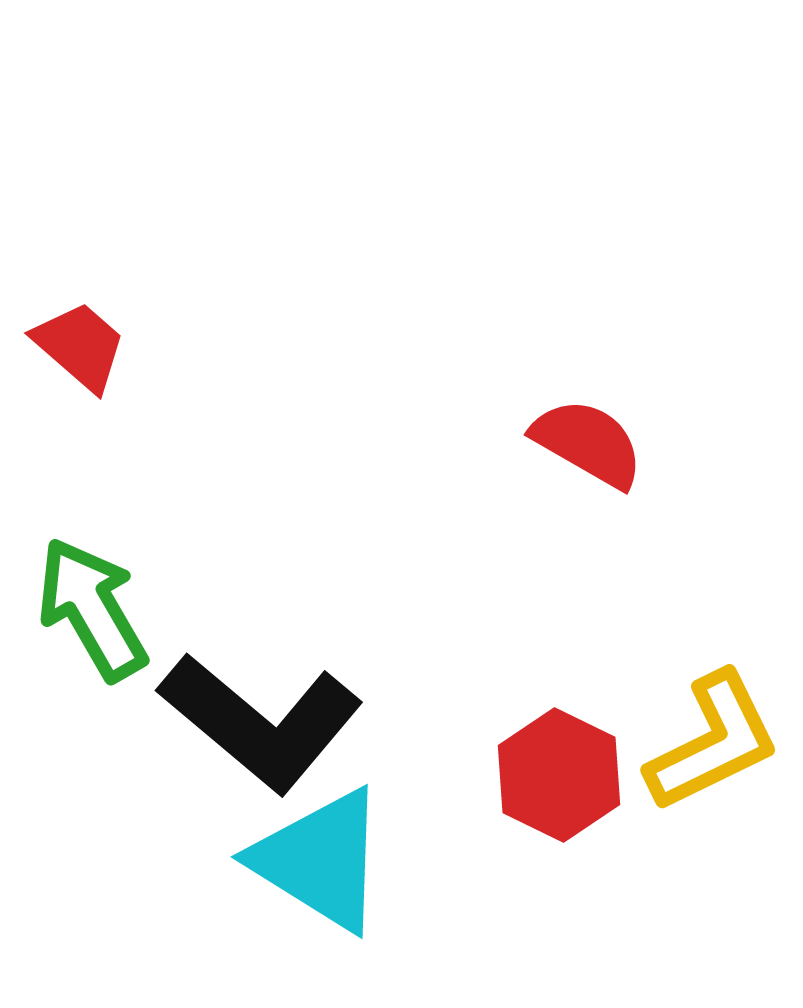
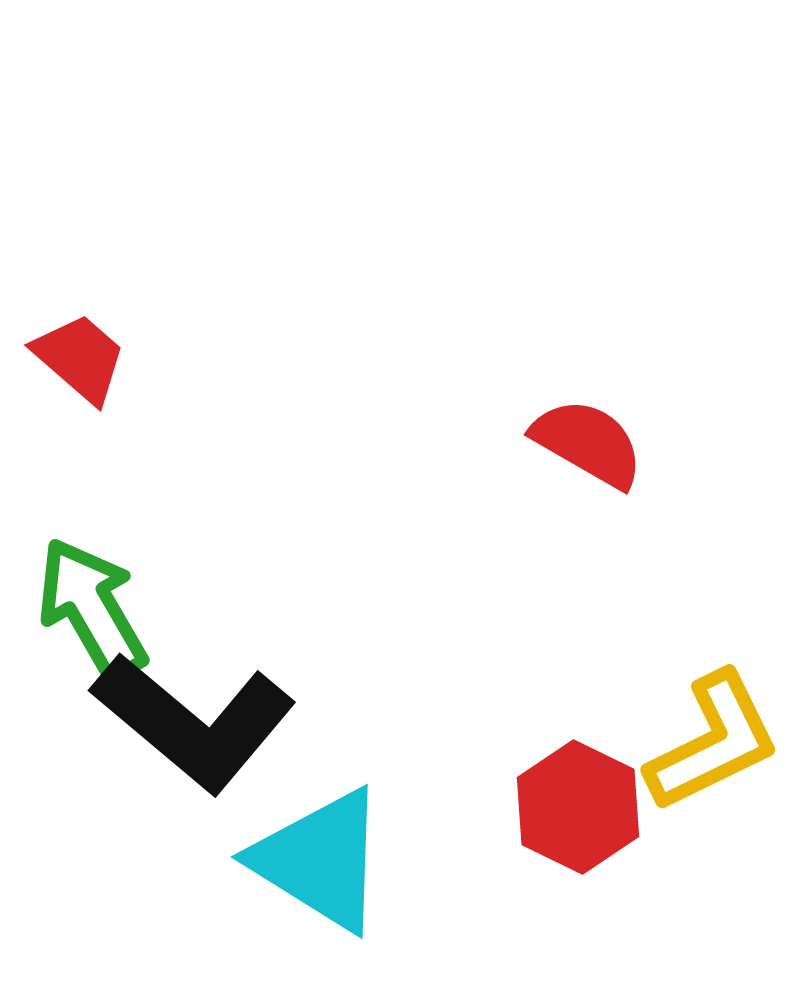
red trapezoid: moved 12 px down
black L-shape: moved 67 px left
red hexagon: moved 19 px right, 32 px down
